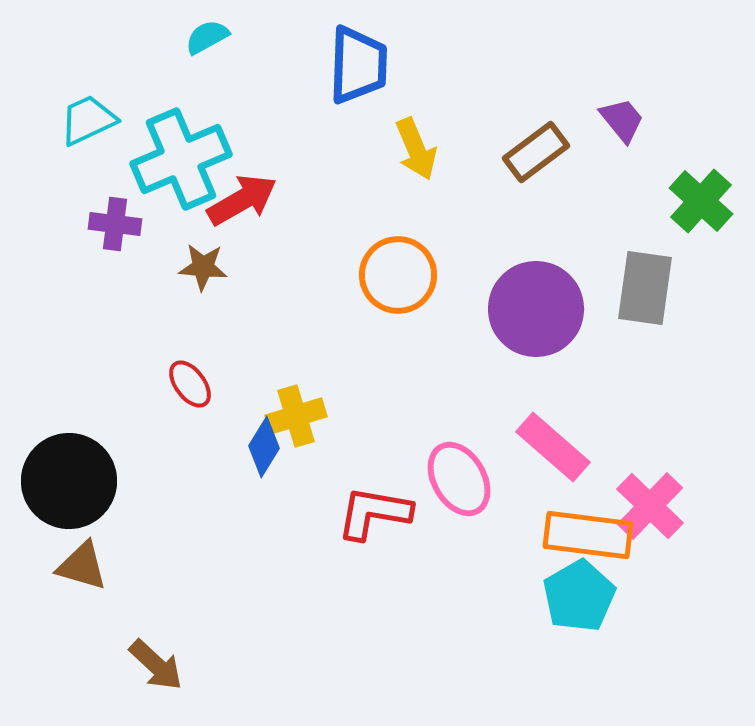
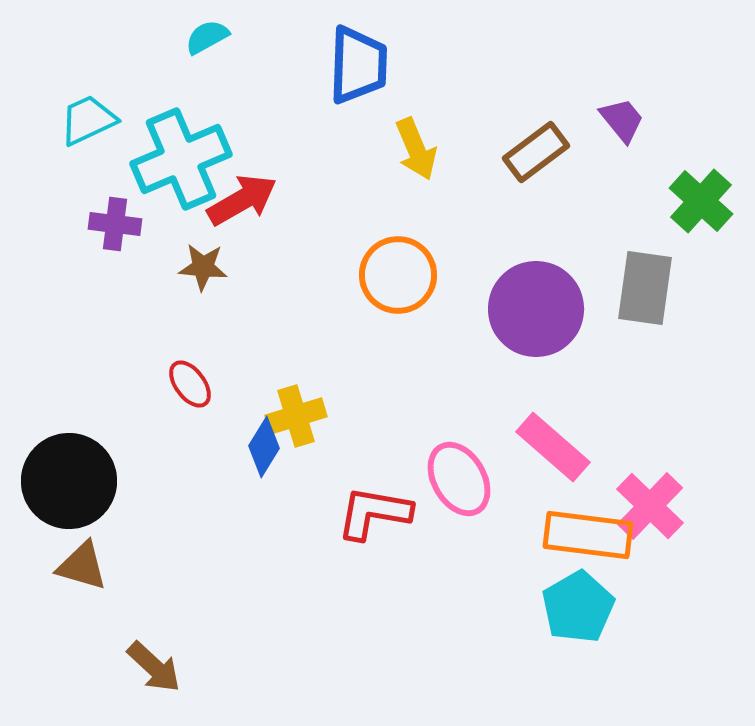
cyan pentagon: moved 1 px left, 11 px down
brown arrow: moved 2 px left, 2 px down
